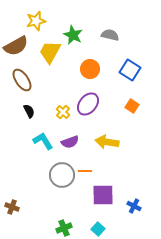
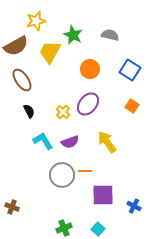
yellow arrow: rotated 45 degrees clockwise
